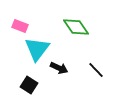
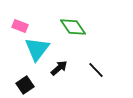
green diamond: moved 3 px left
black arrow: rotated 66 degrees counterclockwise
black square: moved 4 px left; rotated 24 degrees clockwise
